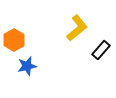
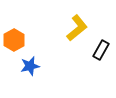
black rectangle: rotated 12 degrees counterclockwise
blue star: moved 3 px right
